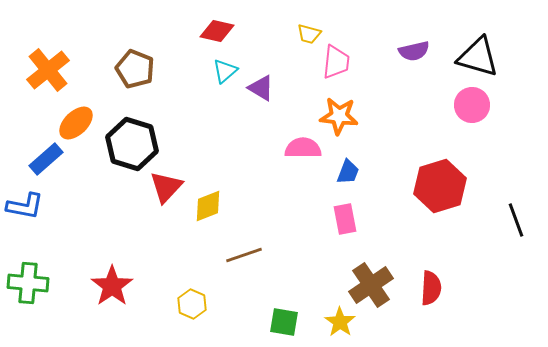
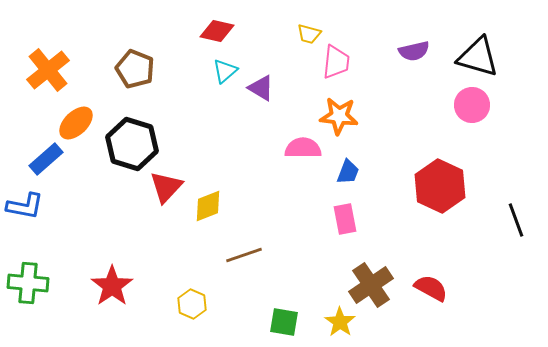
red hexagon: rotated 18 degrees counterclockwise
red semicircle: rotated 64 degrees counterclockwise
